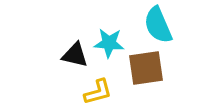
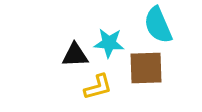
black triangle: rotated 16 degrees counterclockwise
brown square: rotated 6 degrees clockwise
yellow L-shape: moved 5 px up
